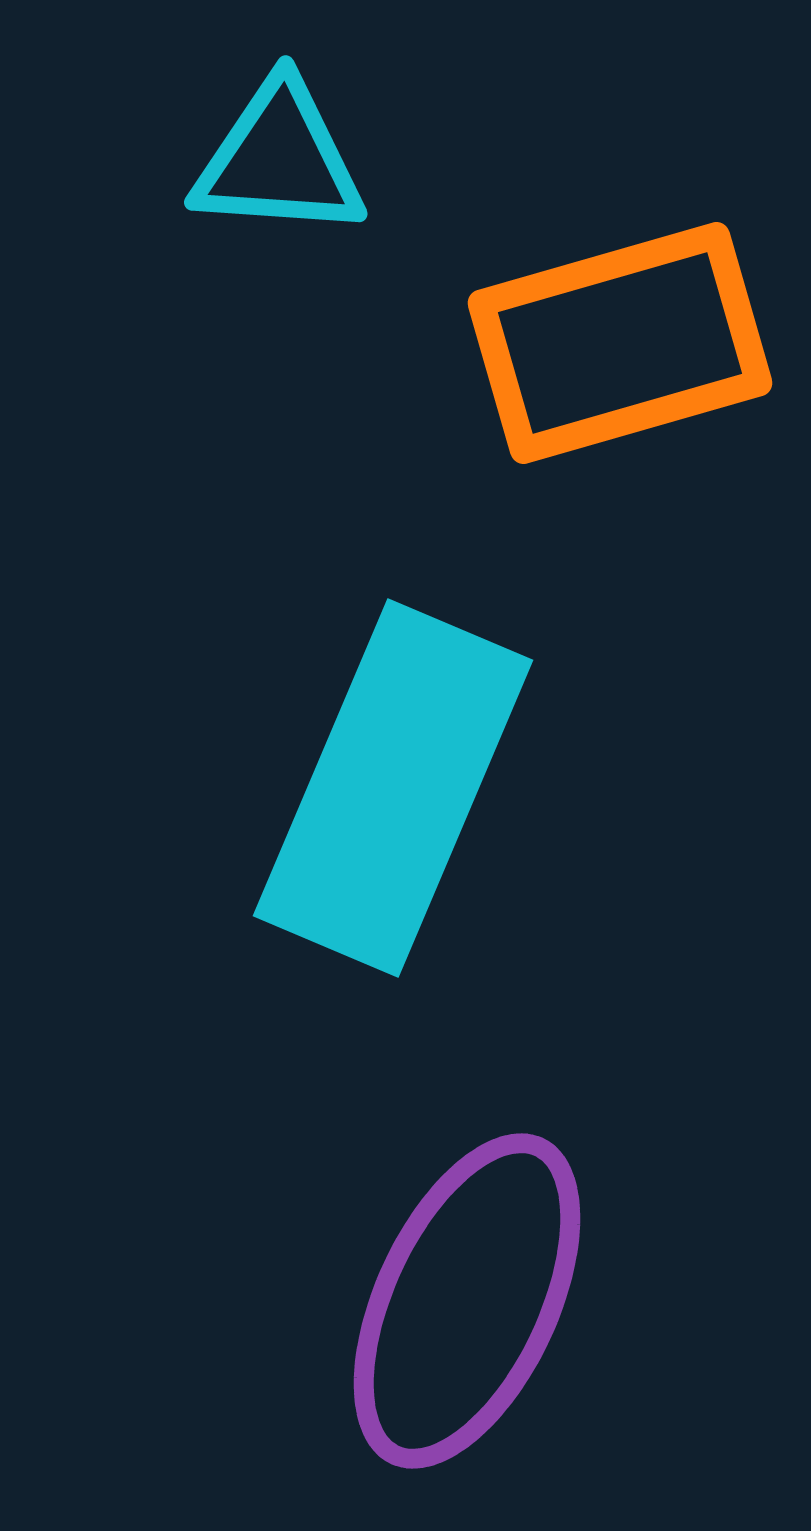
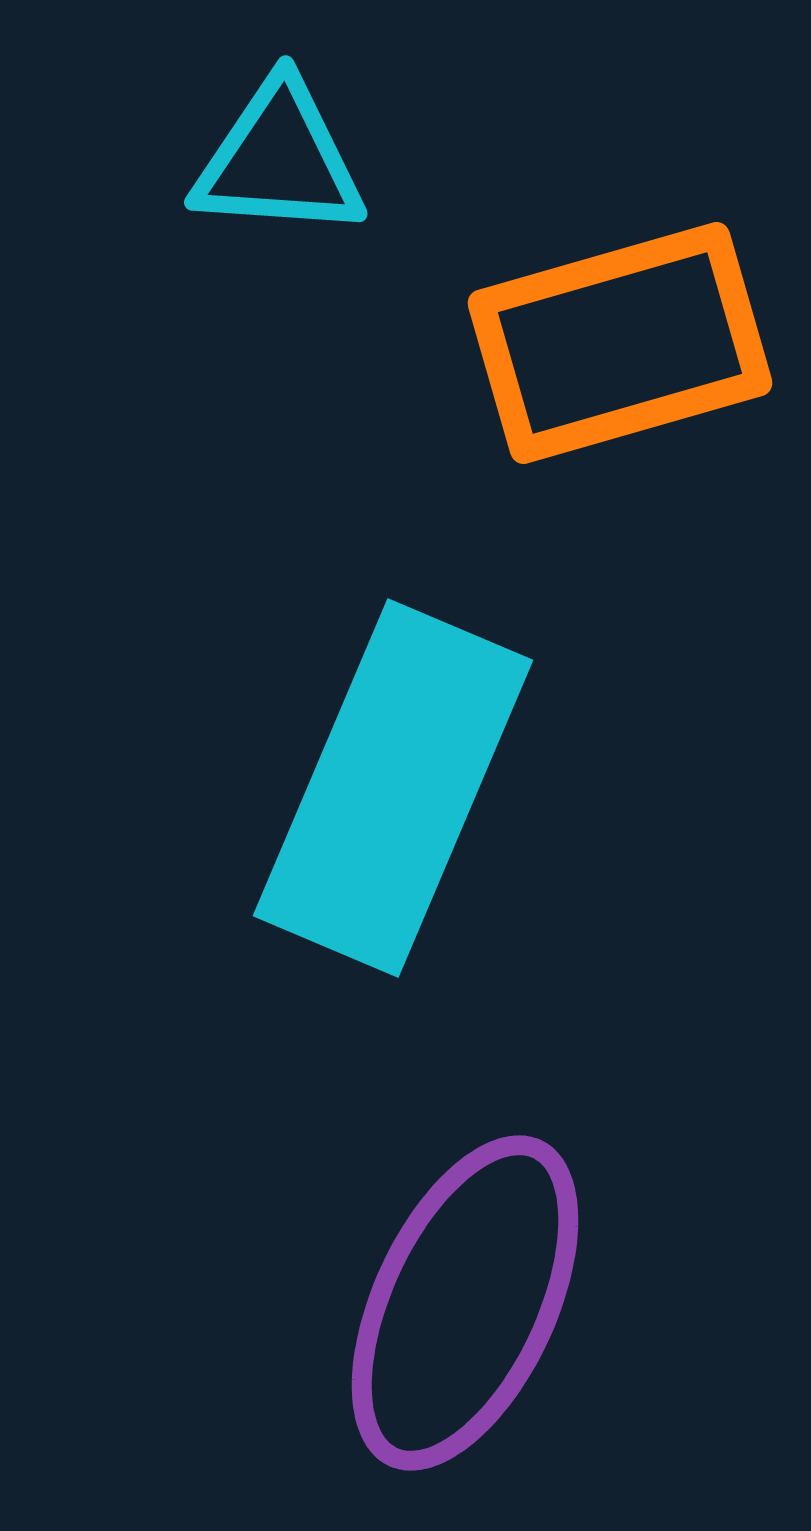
purple ellipse: moved 2 px left, 2 px down
